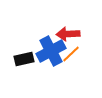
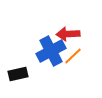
orange line: moved 2 px right, 2 px down
black rectangle: moved 6 px left, 15 px down
